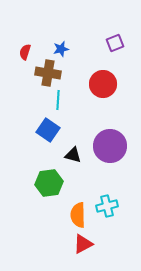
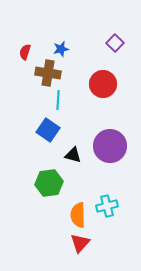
purple square: rotated 24 degrees counterclockwise
red triangle: moved 3 px left, 1 px up; rotated 20 degrees counterclockwise
